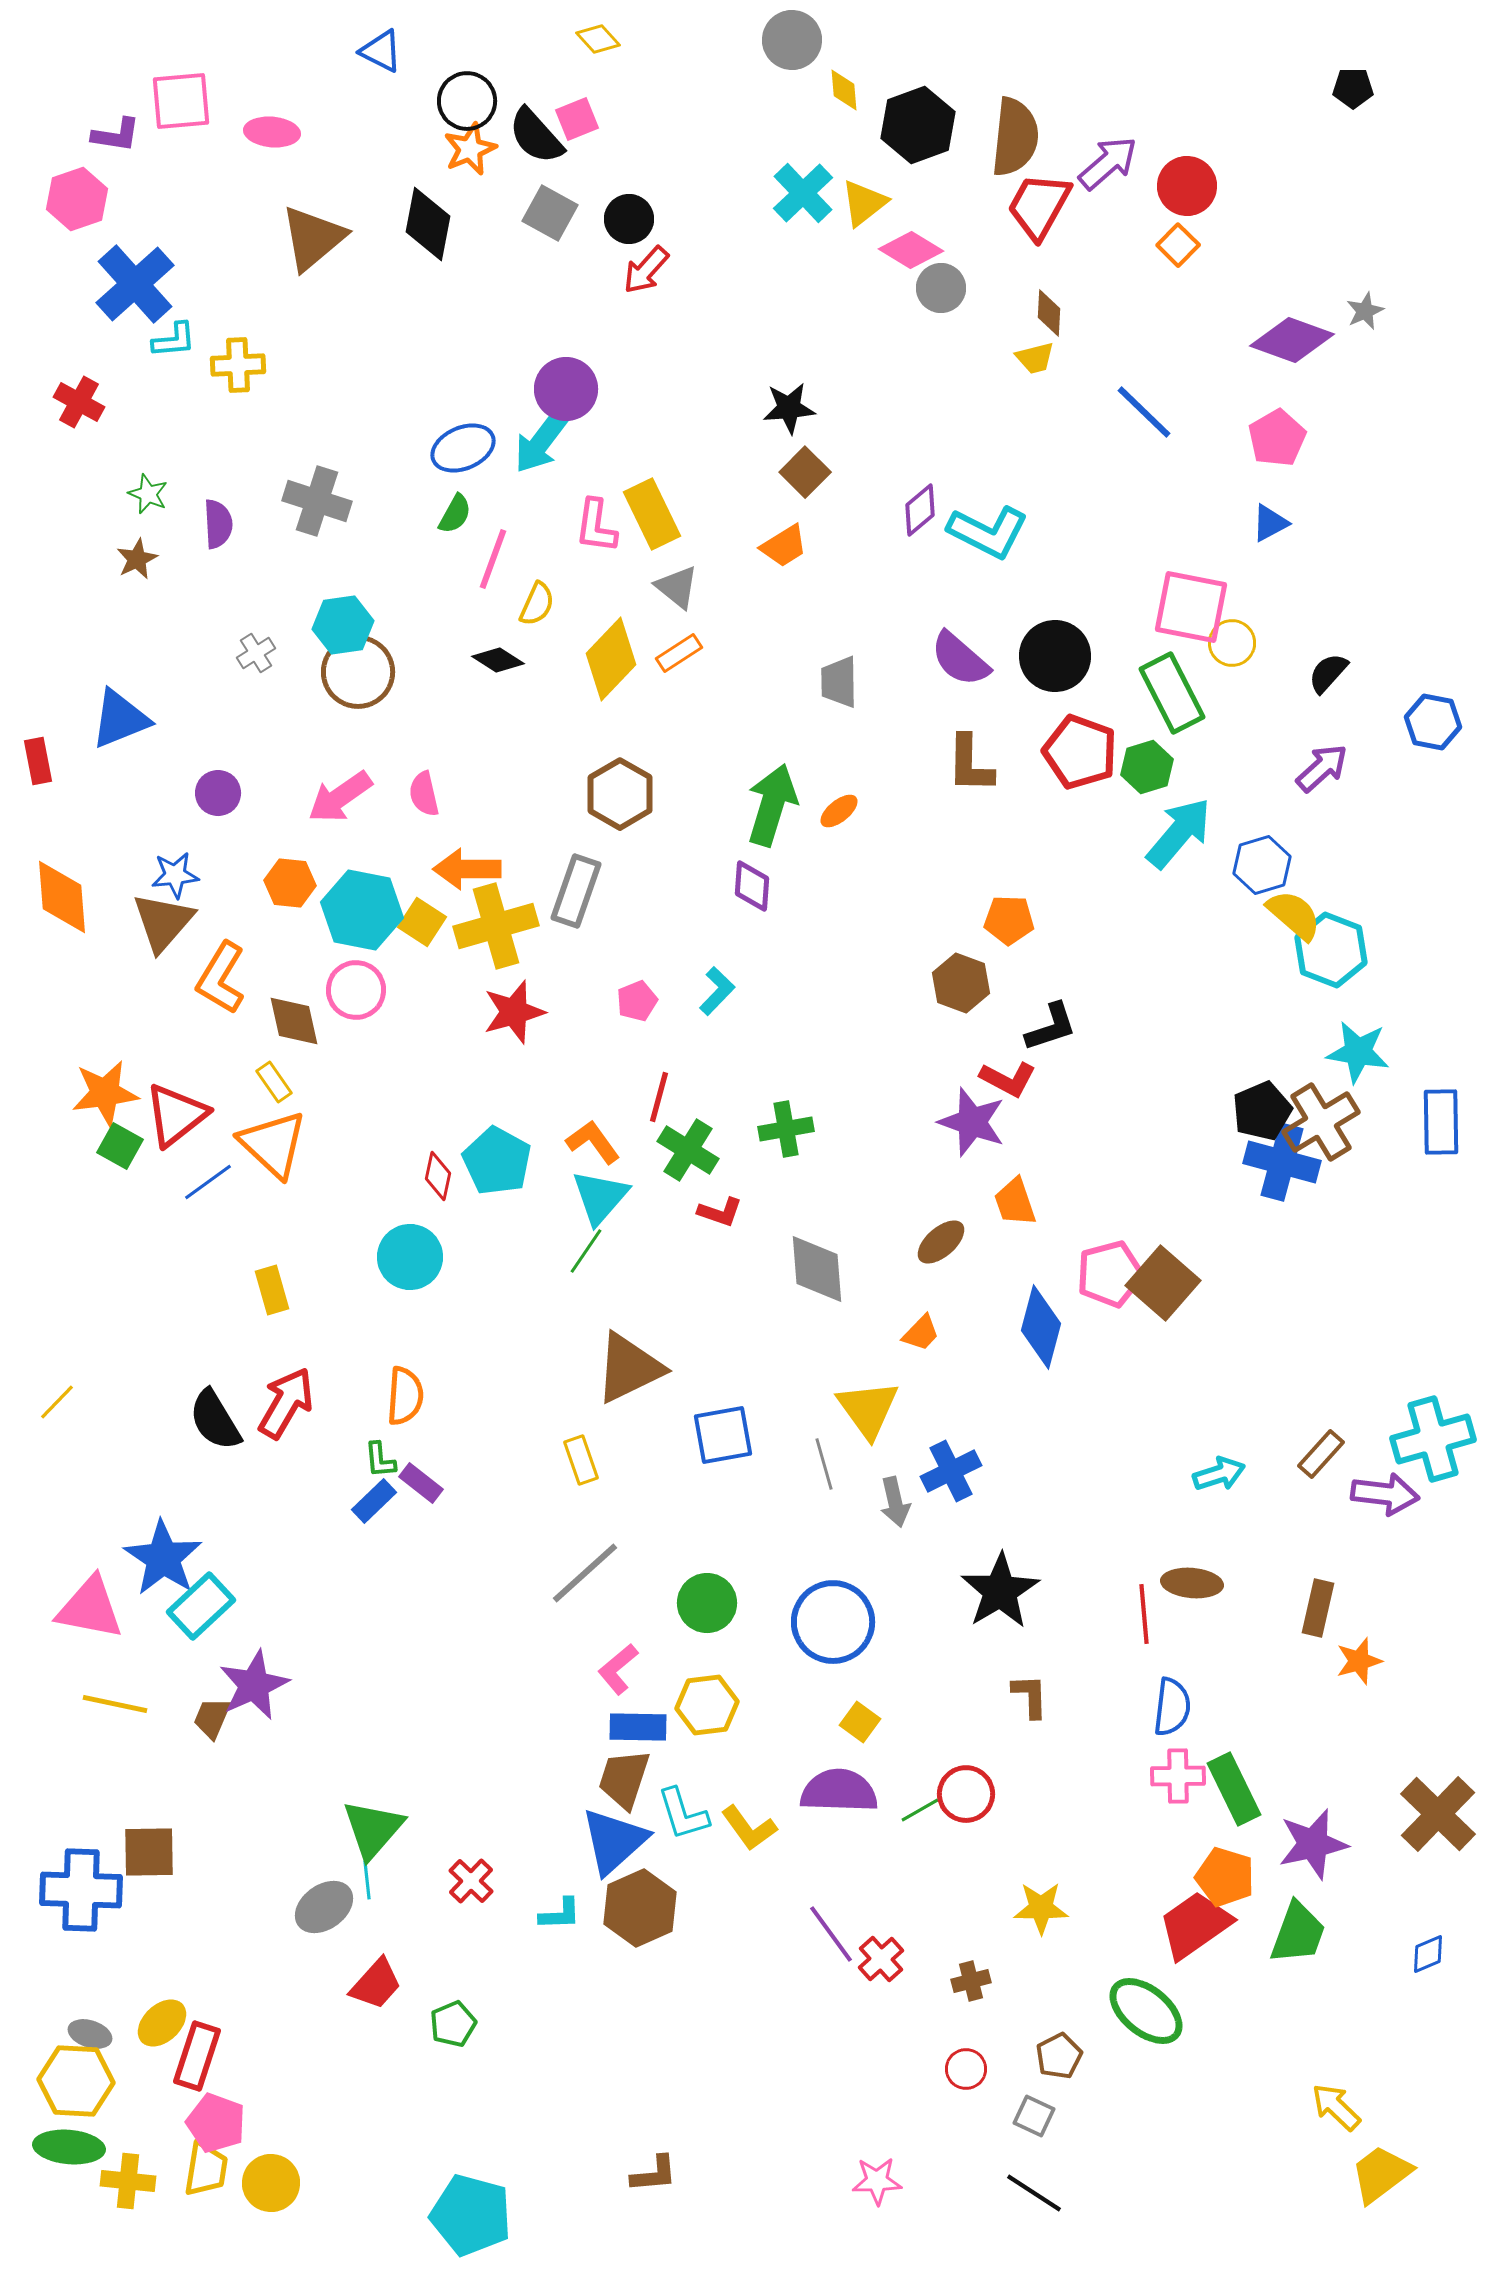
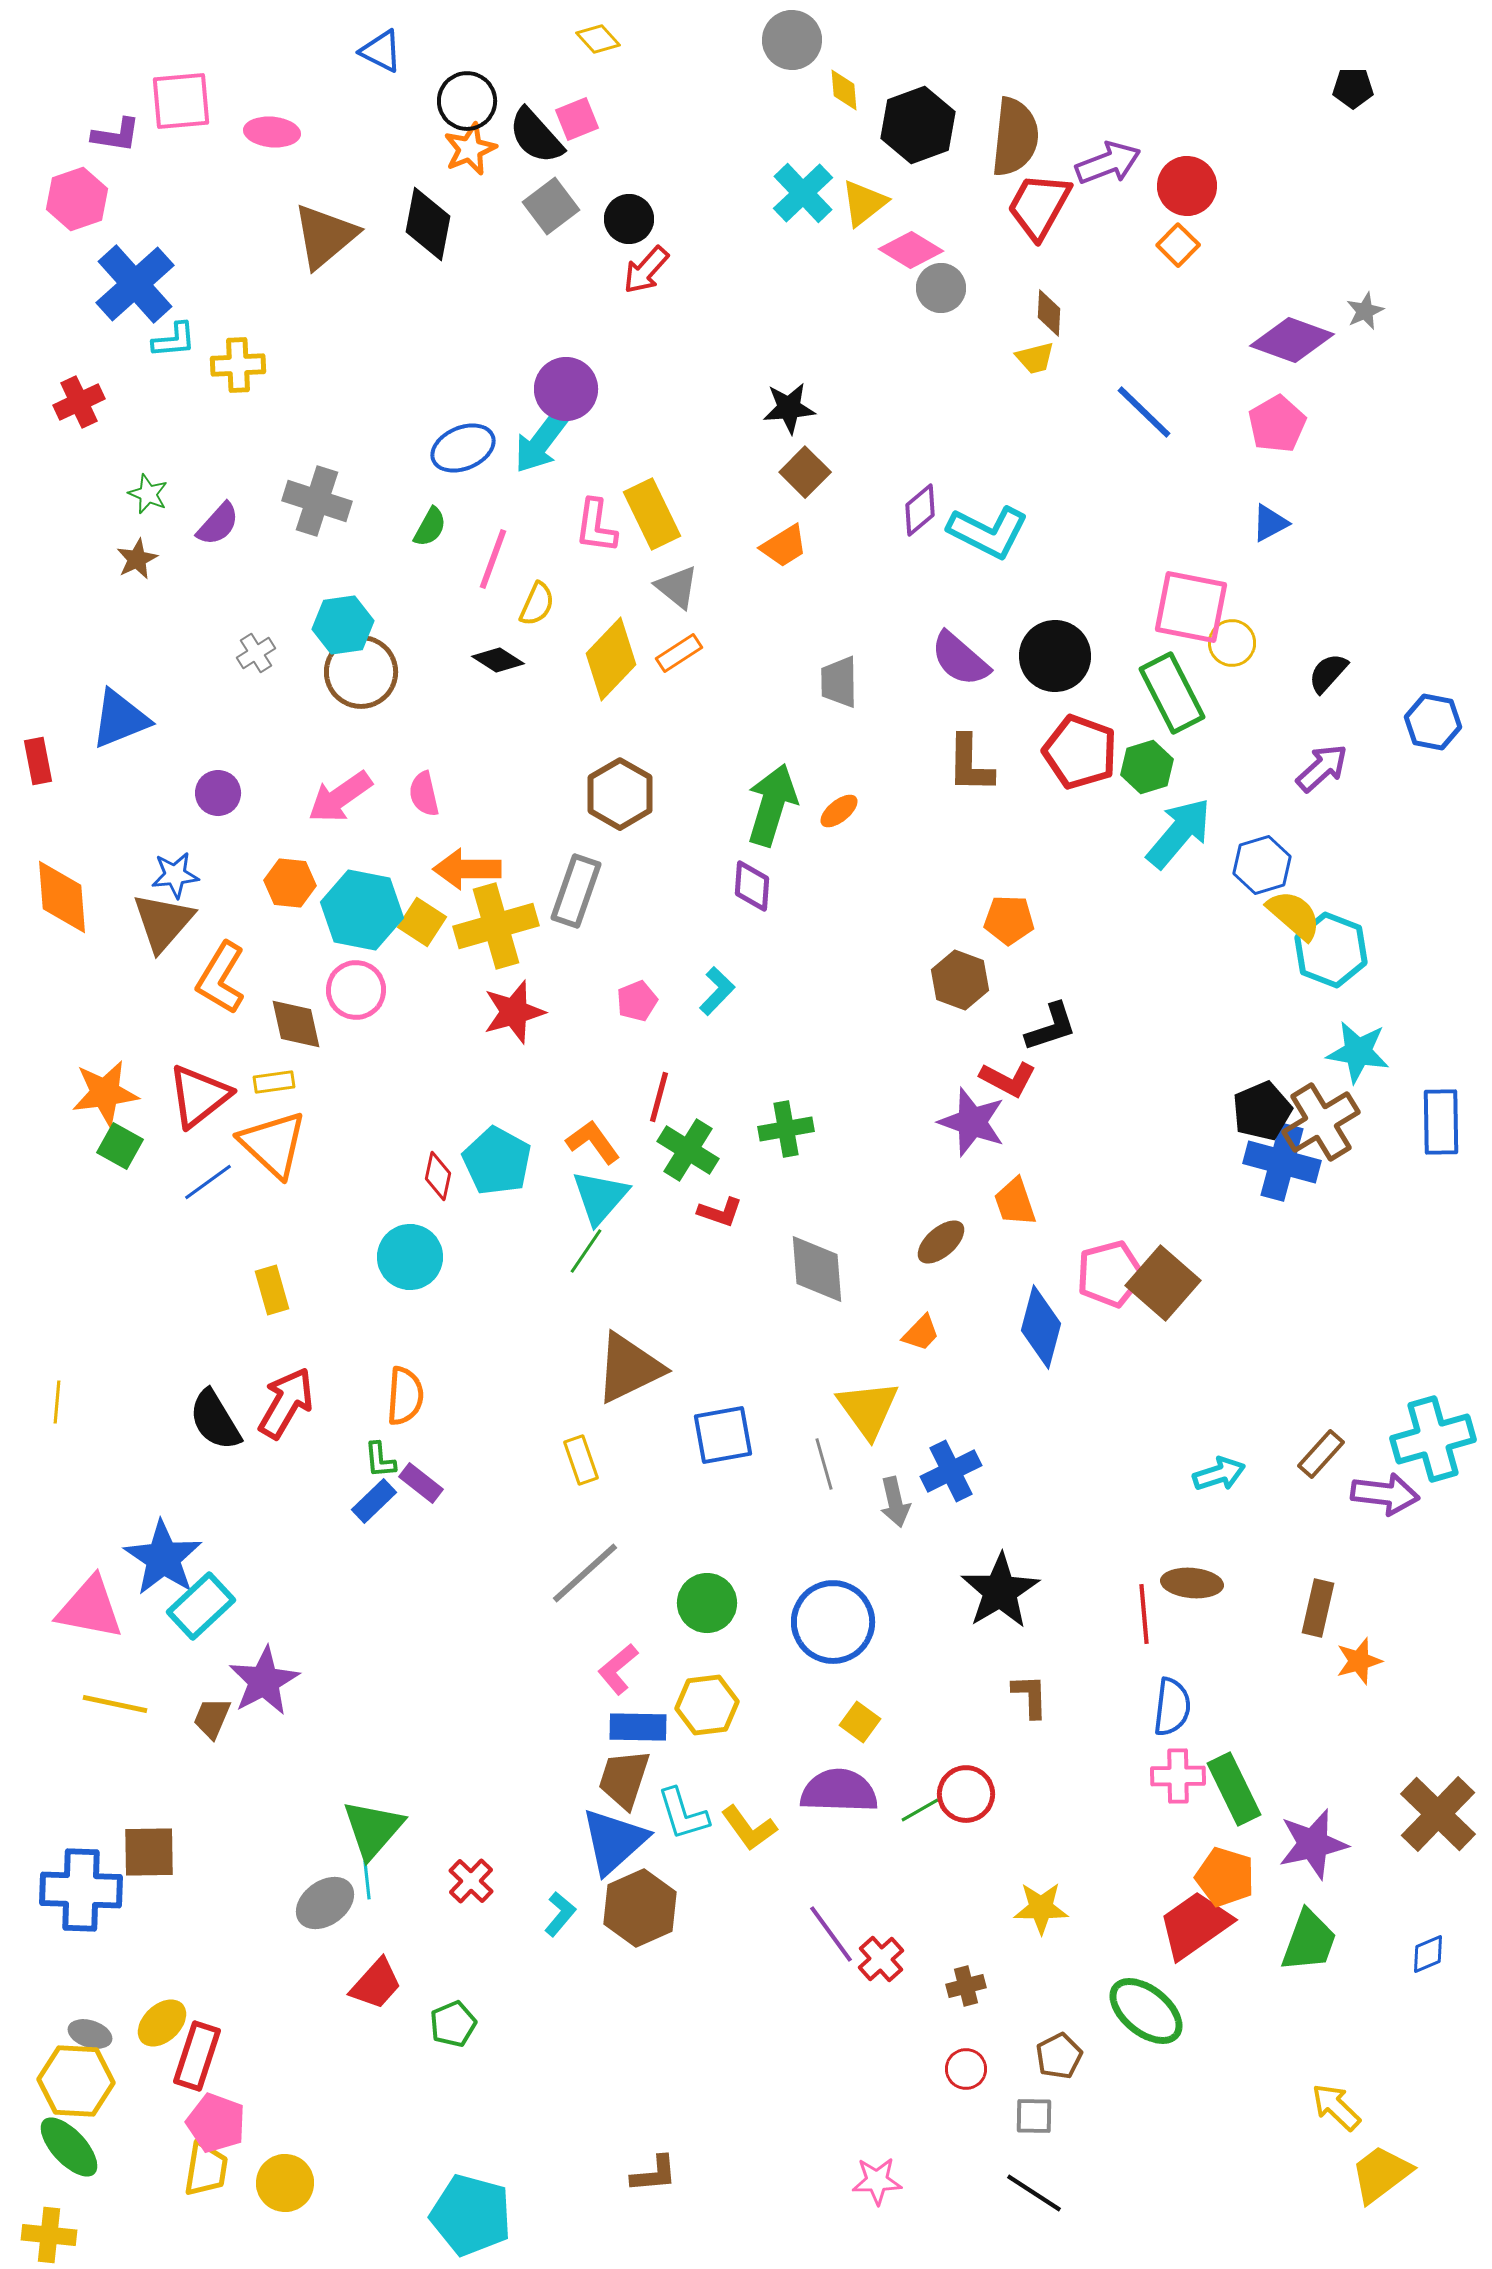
purple arrow at (1108, 163): rotated 20 degrees clockwise
gray square at (550, 213): moved 1 px right, 7 px up; rotated 24 degrees clockwise
brown triangle at (313, 238): moved 12 px right, 2 px up
red cross at (79, 402): rotated 36 degrees clockwise
pink pentagon at (1277, 438): moved 14 px up
green semicircle at (455, 514): moved 25 px left, 13 px down
purple semicircle at (218, 524): rotated 45 degrees clockwise
brown circle at (358, 672): moved 3 px right
brown hexagon at (961, 983): moved 1 px left, 3 px up
brown diamond at (294, 1021): moved 2 px right, 3 px down
yellow rectangle at (274, 1082): rotated 63 degrees counterclockwise
red triangle at (176, 1115): moved 23 px right, 19 px up
yellow line at (57, 1402): rotated 39 degrees counterclockwise
purple star at (254, 1685): moved 10 px right, 4 px up; rotated 4 degrees counterclockwise
gray ellipse at (324, 1907): moved 1 px right, 4 px up
cyan L-shape at (560, 1914): rotated 48 degrees counterclockwise
green trapezoid at (1298, 1933): moved 11 px right, 8 px down
brown cross at (971, 1981): moved 5 px left, 5 px down
gray square at (1034, 2116): rotated 24 degrees counterclockwise
green ellipse at (69, 2147): rotated 42 degrees clockwise
yellow cross at (128, 2181): moved 79 px left, 54 px down
yellow circle at (271, 2183): moved 14 px right
